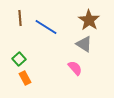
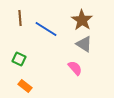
brown star: moved 7 px left
blue line: moved 2 px down
green square: rotated 24 degrees counterclockwise
orange rectangle: moved 8 px down; rotated 24 degrees counterclockwise
